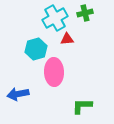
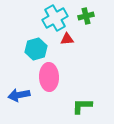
green cross: moved 1 px right, 3 px down
pink ellipse: moved 5 px left, 5 px down
blue arrow: moved 1 px right, 1 px down
